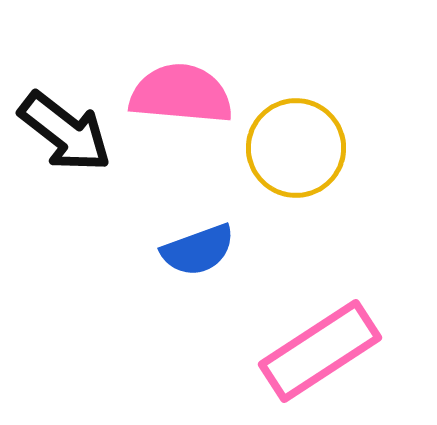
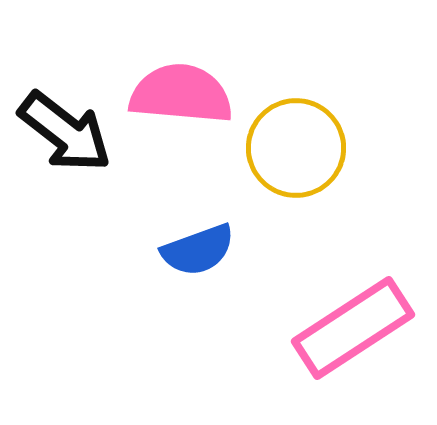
pink rectangle: moved 33 px right, 23 px up
